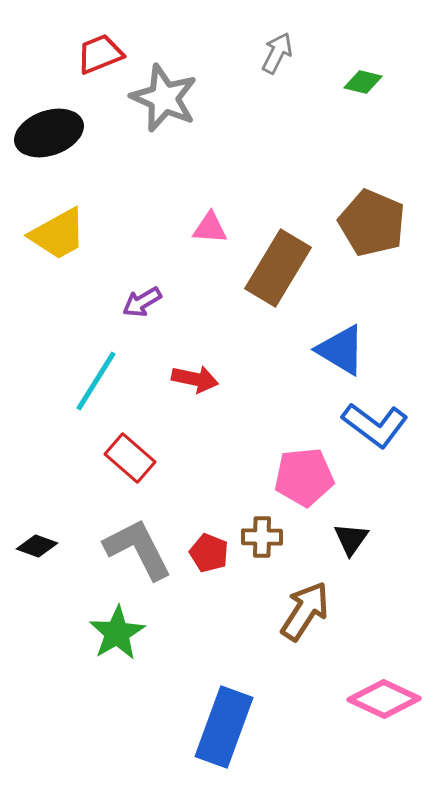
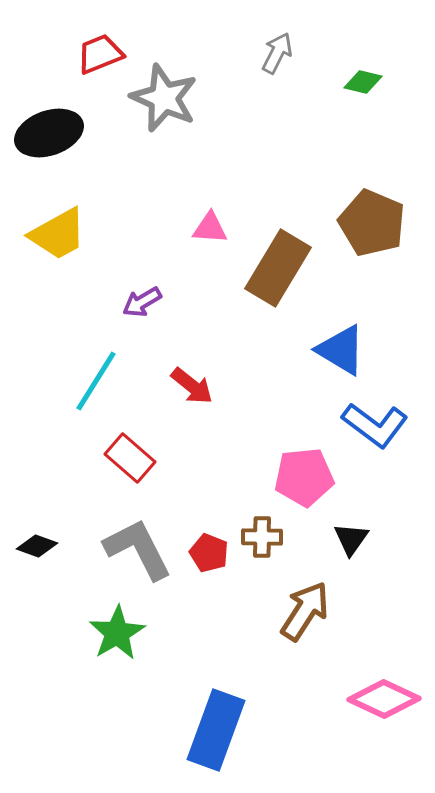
red arrow: moved 3 px left, 7 px down; rotated 27 degrees clockwise
blue rectangle: moved 8 px left, 3 px down
